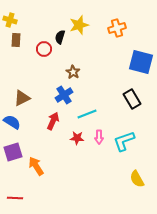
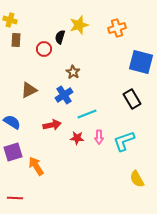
brown triangle: moved 7 px right, 8 px up
red arrow: moved 1 px left, 4 px down; rotated 54 degrees clockwise
